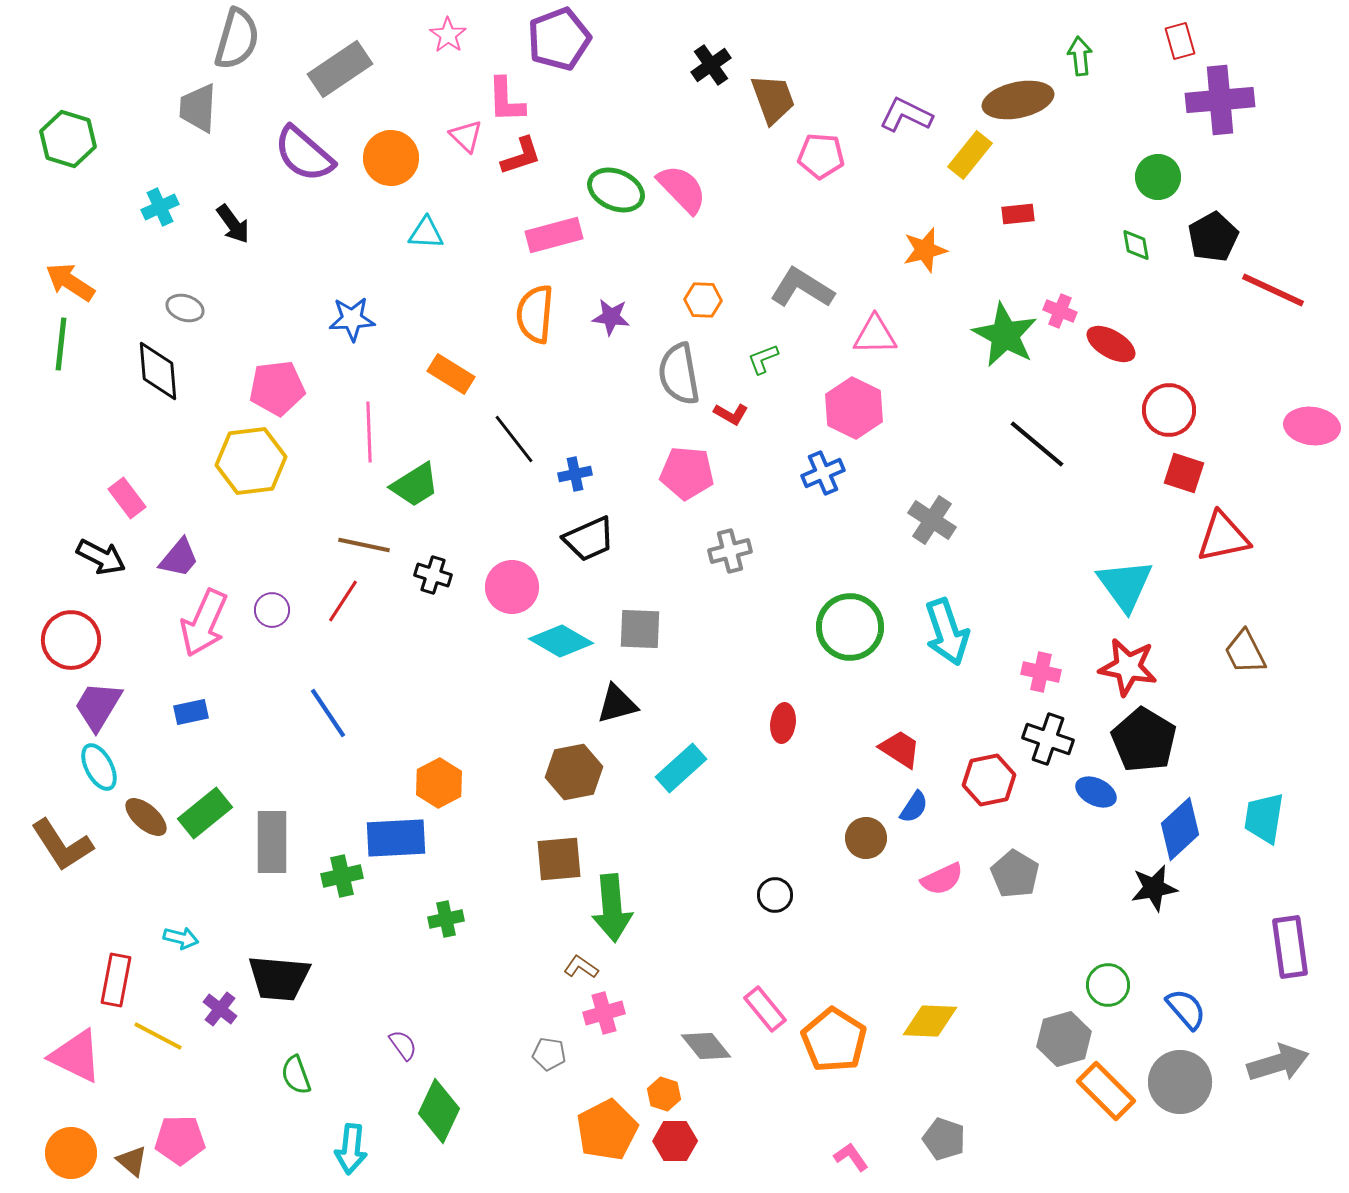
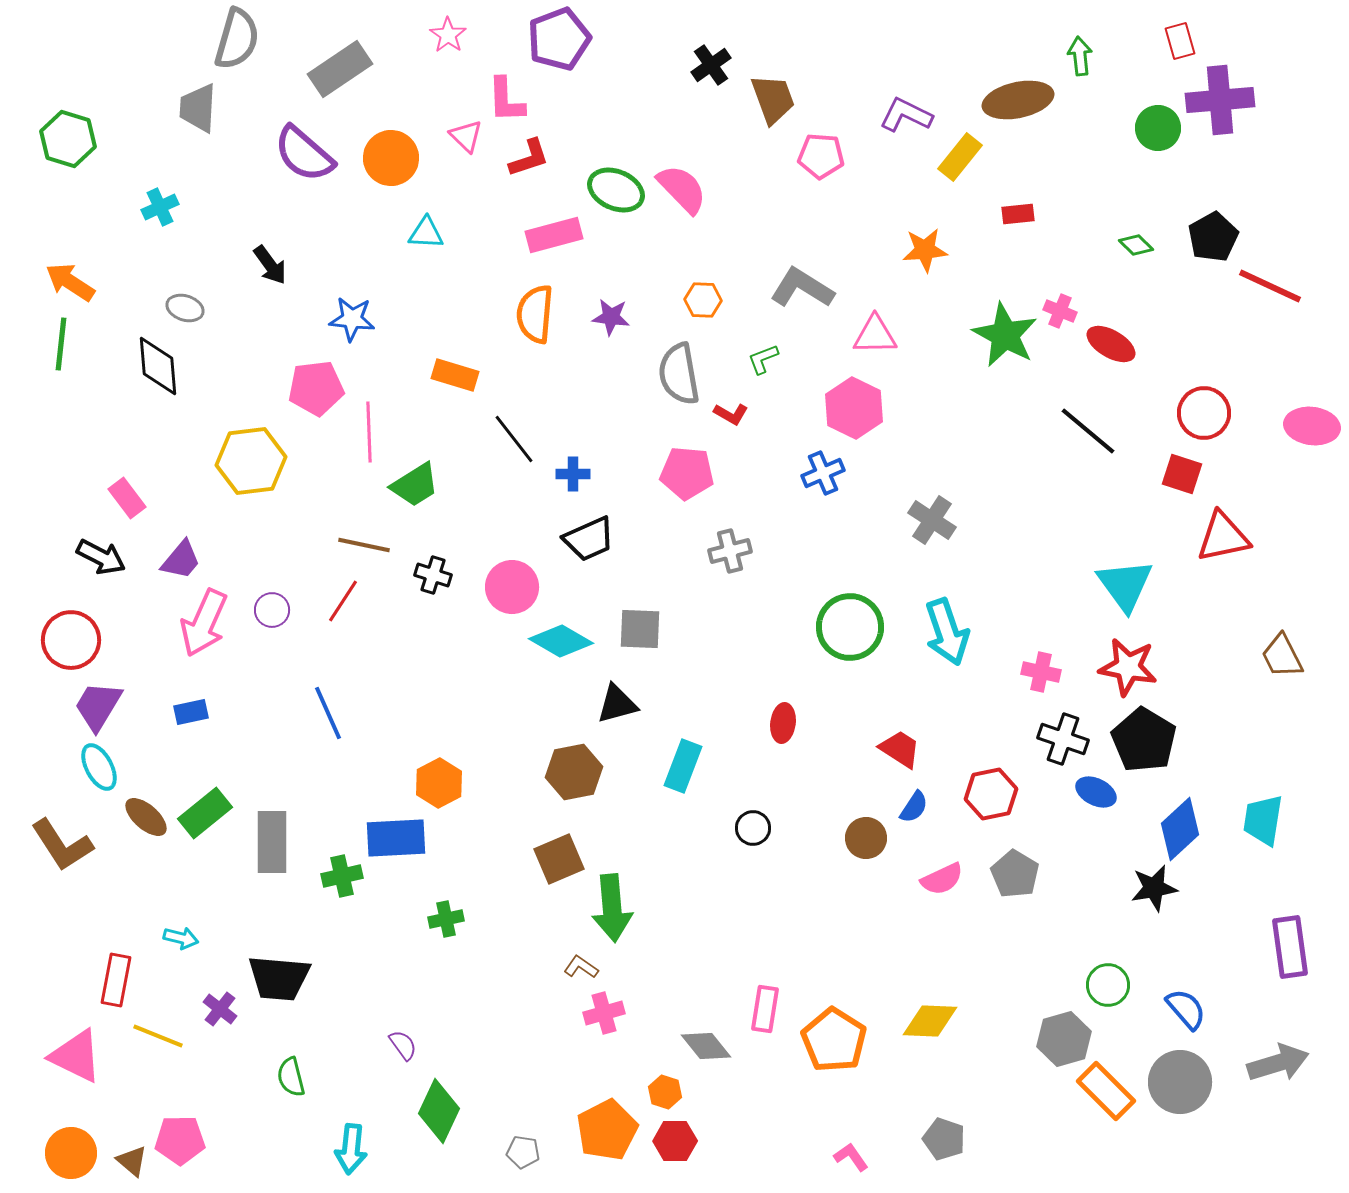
yellow rectangle at (970, 155): moved 10 px left, 2 px down
red L-shape at (521, 156): moved 8 px right, 2 px down
green circle at (1158, 177): moved 49 px up
black arrow at (233, 224): moved 37 px right, 41 px down
green diamond at (1136, 245): rotated 36 degrees counterclockwise
orange star at (925, 250): rotated 9 degrees clockwise
red line at (1273, 290): moved 3 px left, 4 px up
blue star at (352, 319): rotated 9 degrees clockwise
black diamond at (158, 371): moved 5 px up
orange rectangle at (451, 374): moved 4 px right, 1 px down; rotated 15 degrees counterclockwise
pink pentagon at (277, 388): moved 39 px right
red circle at (1169, 410): moved 35 px right, 3 px down
black line at (1037, 444): moved 51 px right, 13 px up
red square at (1184, 473): moved 2 px left, 1 px down
blue cross at (575, 474): moved 2 px left; rotated 12 degrees clockwise
purple trapezoid at (179, 558): moved 2 px right, 2 px down
brown trapezoid at (1245, 652): moved 37 px right, 4 px down
blue line at (328, 713): rotated 10 degrees clockwise
black cross at (1048, 739): moved 15 px right
cyan rectangle at (681, 768): moved 2 px right, 2 px up; rotated 27 degrees counterclockwise
red hexagon at (989, 780): moved 2 px right, 14 px down
cyan trapezoid at (1264, 818): moved 1 px left, 2 px down
brown square at (559, 859): rotated 18 degrees counterclockwise
black circle at (775, 895): moved 22 px left, 67 px up
pink rectangle at (765, 1009): rotated 48 degrees clockwise
yellow line at (158, 1036): rotated 6 degrees counterclockwise
gray pentagon at (549, 1054): moved 26 px left, 98 px down
green semicircle at (296, 1075): moved 5 px left, 2 px down; rotated 6 degrees clockwise
orange hexagon at (664, 1094): moved 1 px right, 2 px up
